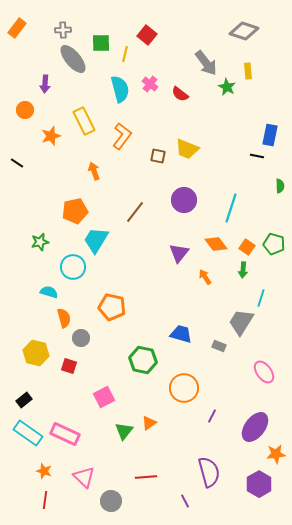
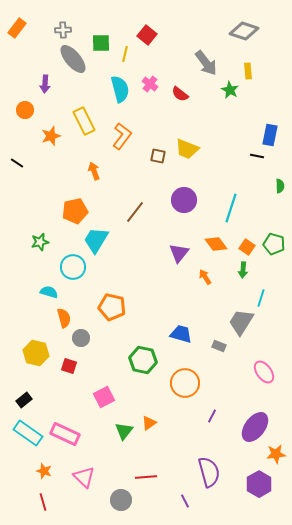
green star at (227, 87): moved 3 px right, 3 px down
orange circle at (184, 388): moved 1 px right, 5 px up
red line at (45, 500): moved 2 px left, 2 px down; rotated 24 degrees counterclockwise
gray circle at (111, 501): moved 10 px right, 1 px up
